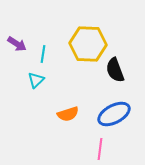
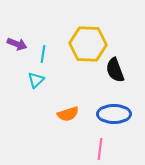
purple arrow: rotated 12 degrees counterclockwise
blue ellipse: rotated 28 degrees clockwise
